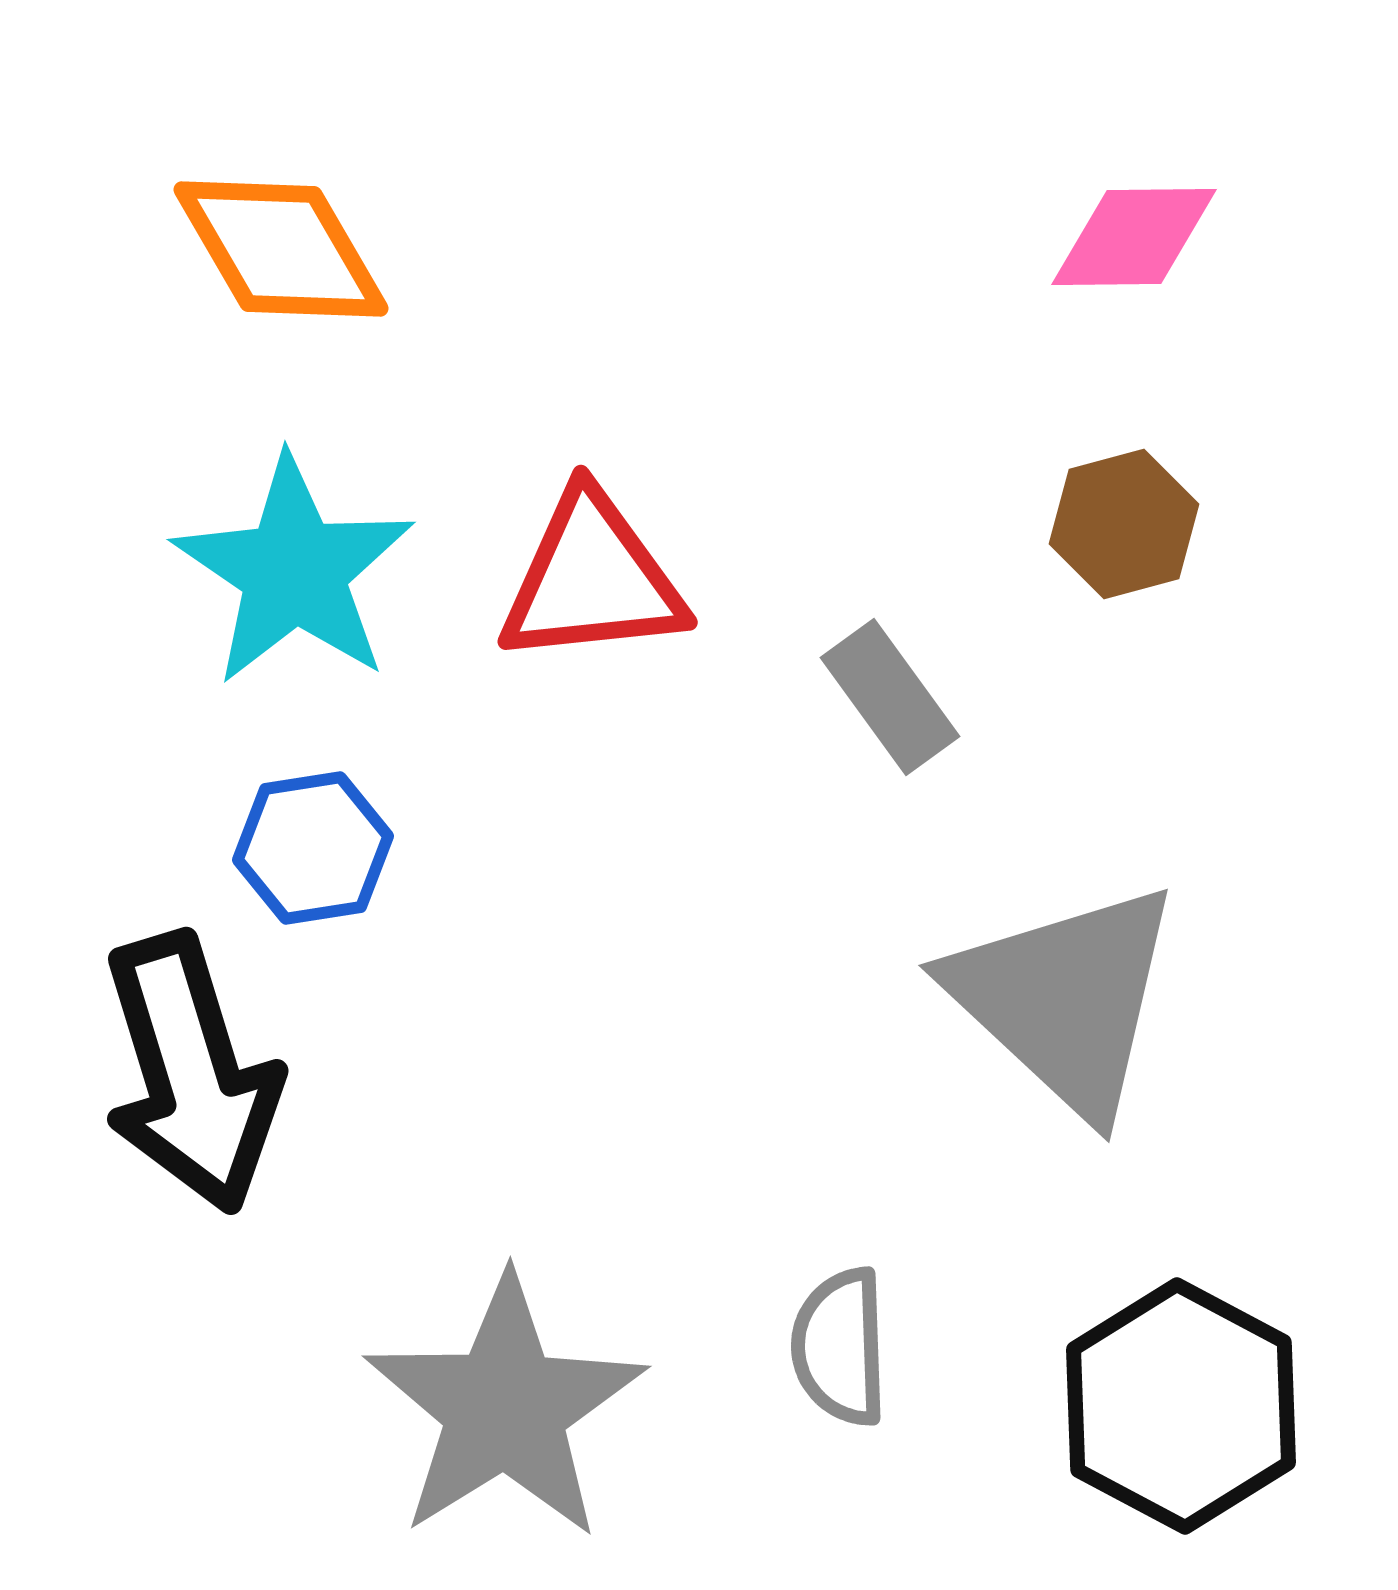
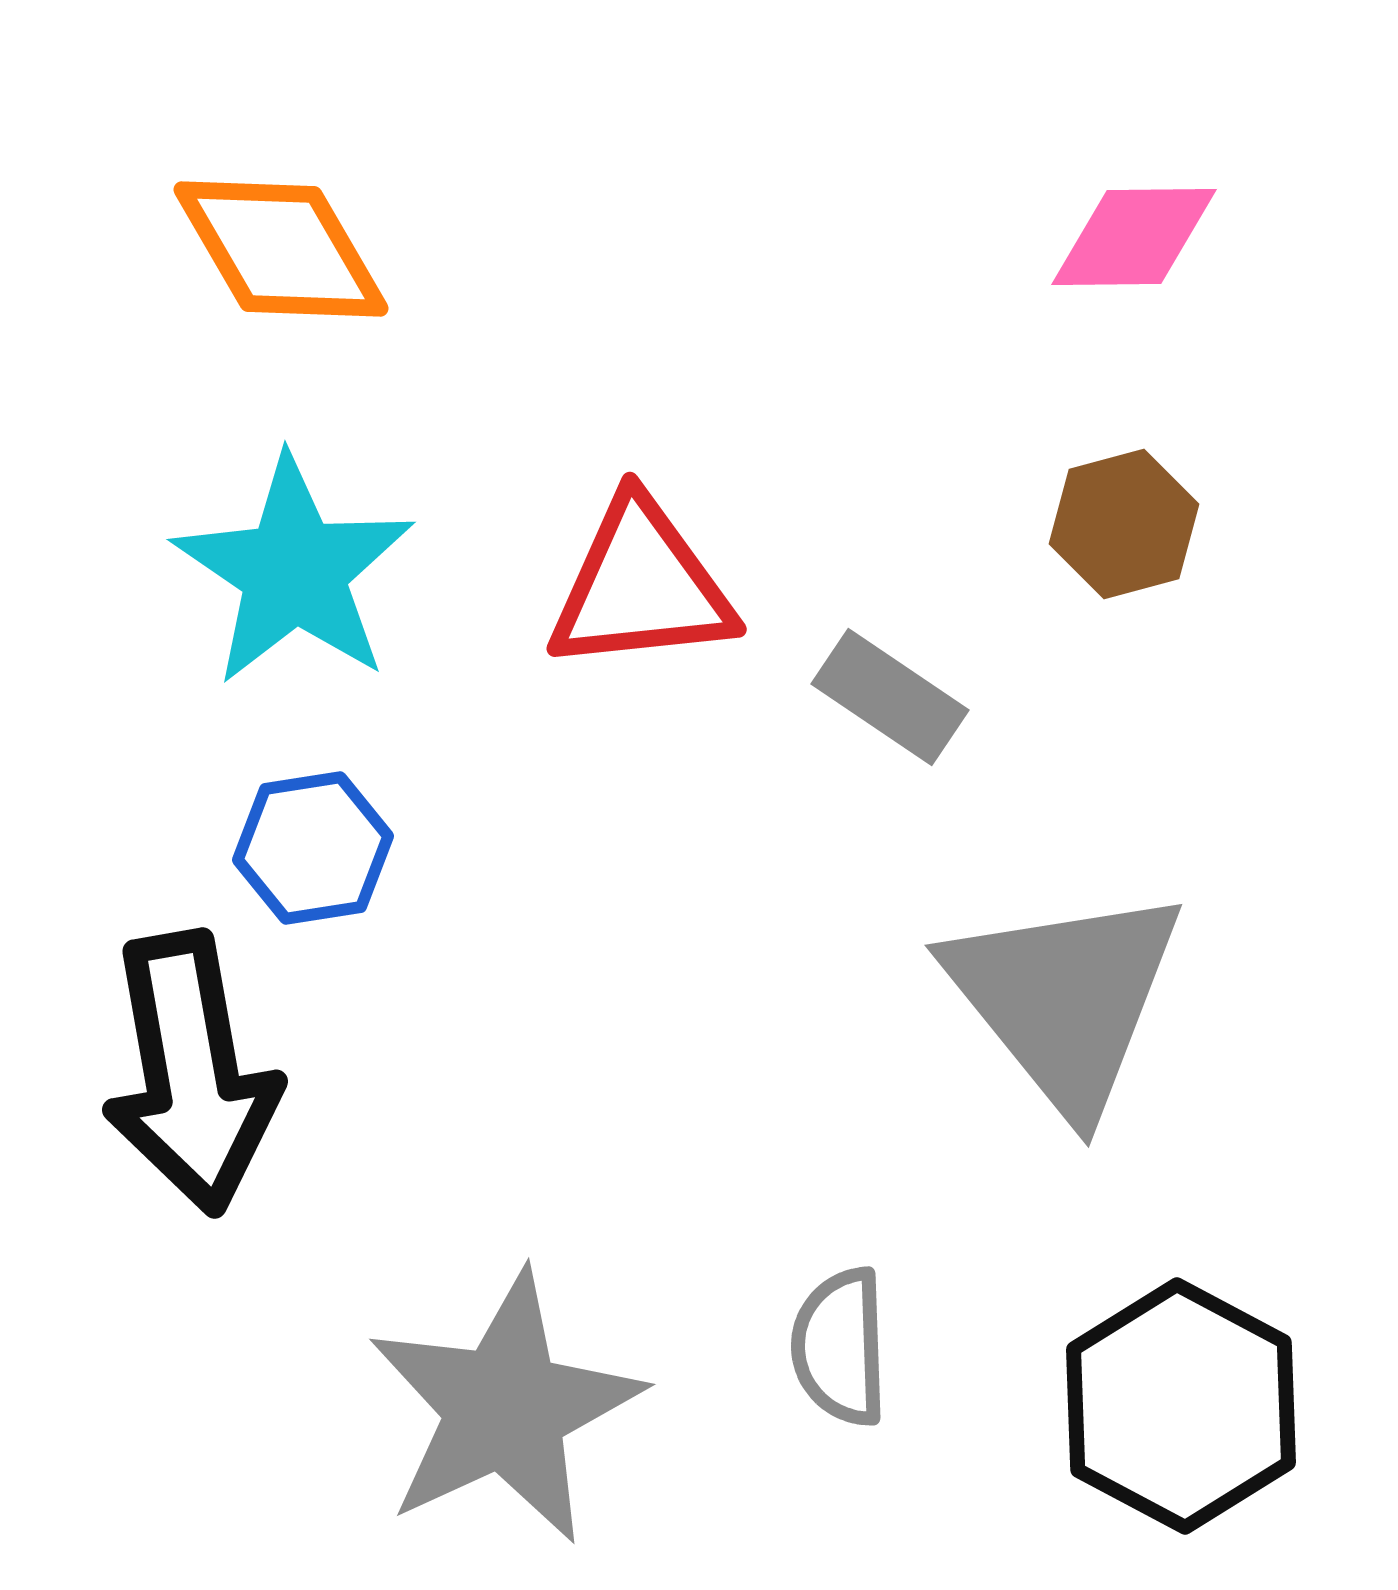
red triangle: moved 49 px right, 7 px down
gray rectangle: rotated 20 degrees counterclockwise
gray triangle: rotated 8 degrees clockwise
black arrow: rotated 7 degrees clockwise
gray star: rotated 7 degrees clockwise
